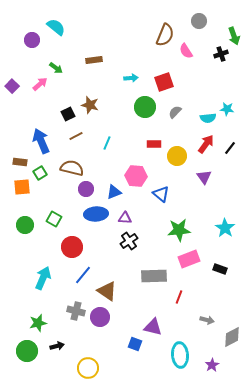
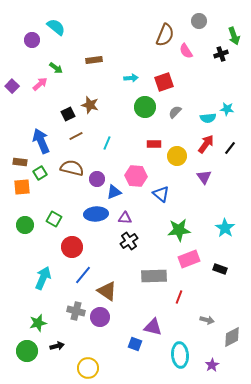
purple circle at (86, 189): moved 11 px right, 10 px up
